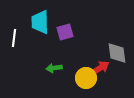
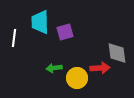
red arrow: rotated 30 degrees clockwise
yellow circle: moved 9 px left
